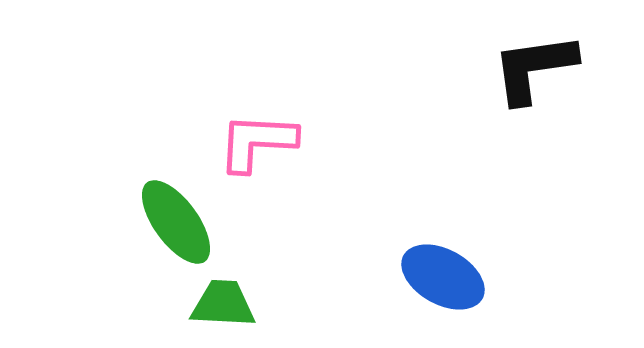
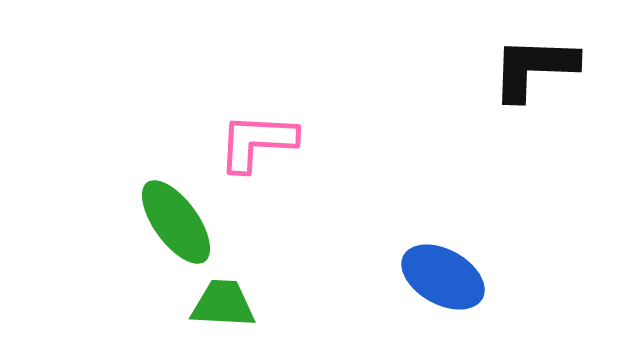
black L-shape: rotated 10 degrees clockwise
